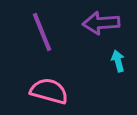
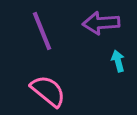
purple line: moved 1 px up
pink semicircle: moved 1 px left; rotated 24 degrees clockwise
